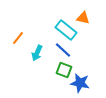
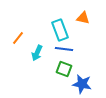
cyan rectangle: moved 6 px left; rotated 30 degrees clockwise
blue line: moved 1 px right, 1 px up; rotated 36 degrees counterclockwise
green square: moved 1 px up
blue star: moved 2 px right, 1 px down
